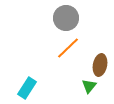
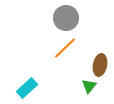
orange line: moved 3 px left
cyan rectangle: rotated 15 degrees clockwise
